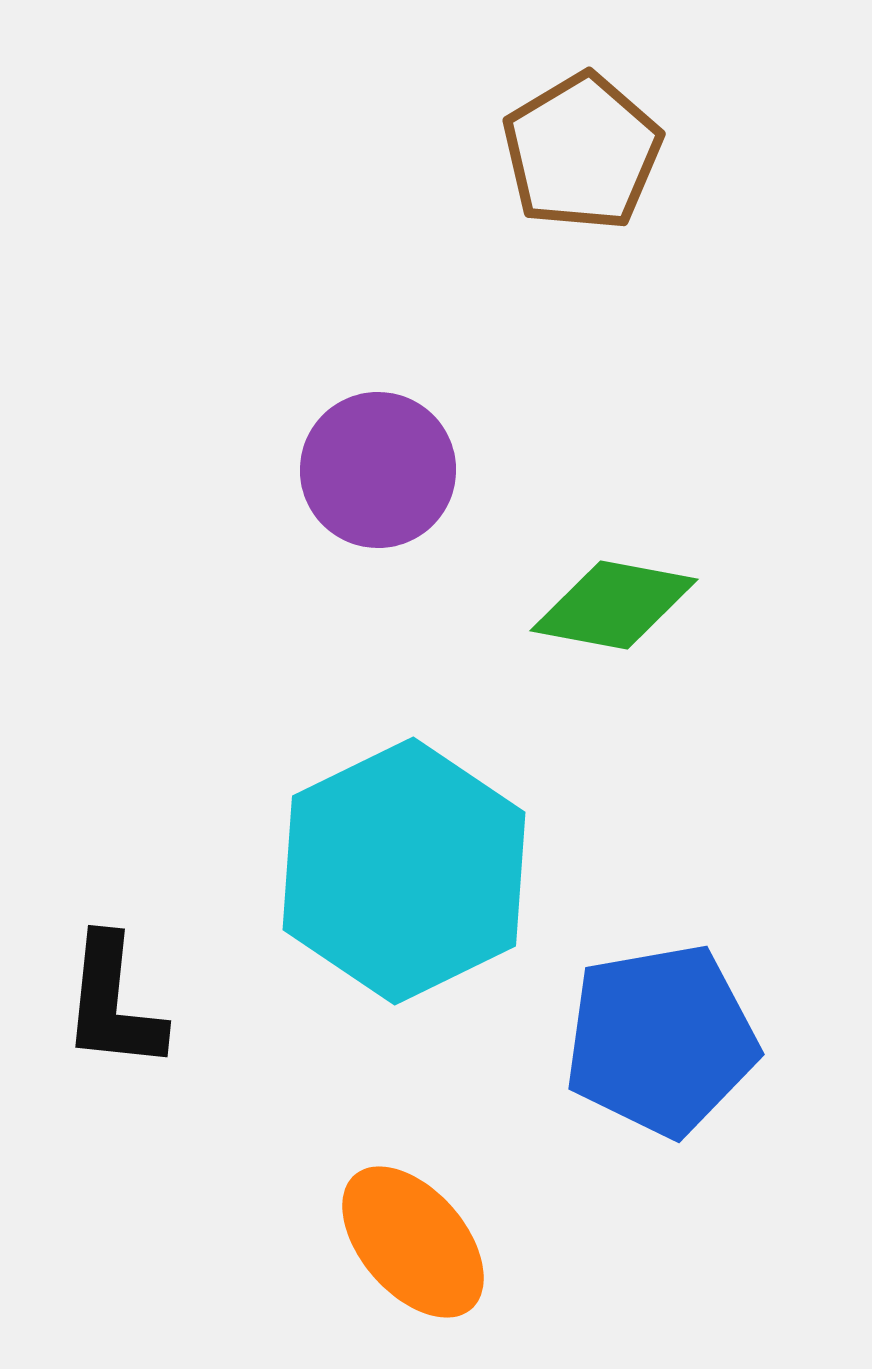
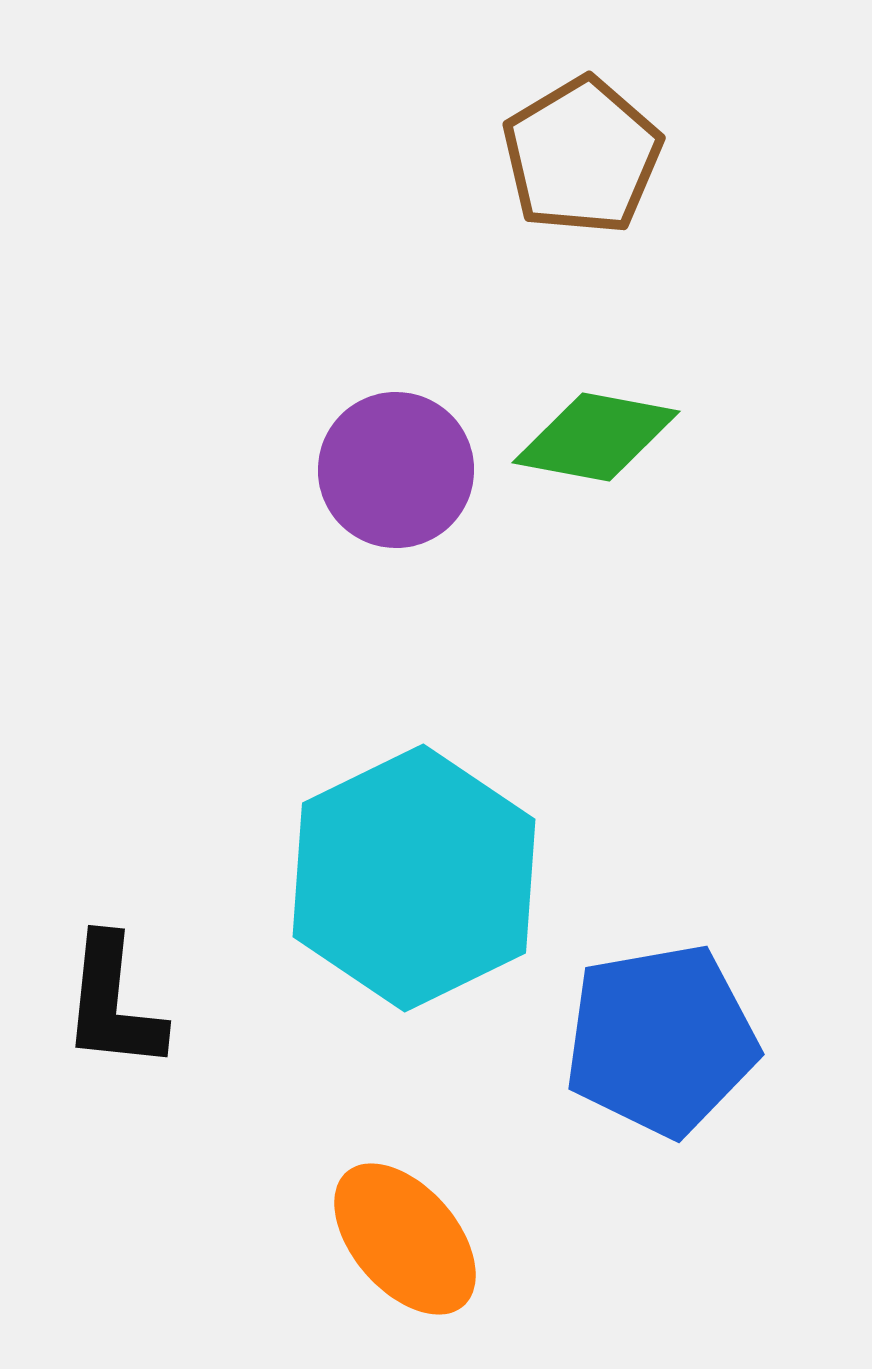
brown pentagon: moved 4 px down
purple circle: moved 18 px right
green diamond: moved 18 px left, 168 px up
cyan hexagon: moved 10 px right, 7 px down
orange ellipse: moved 8 px left, 3 px up
